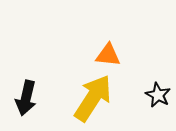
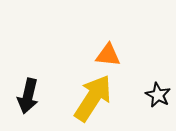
black arrow: moved 2 px right, 2 px up
